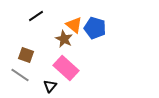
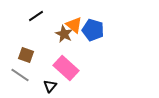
blue pentagon: moved 2 px left, 2 px down
brown star: moved 5 px up
